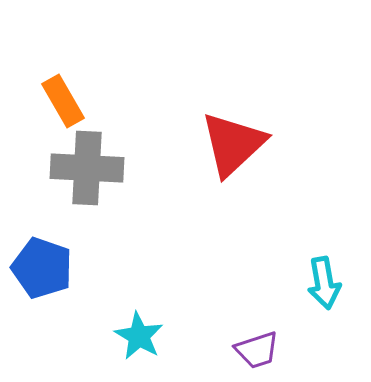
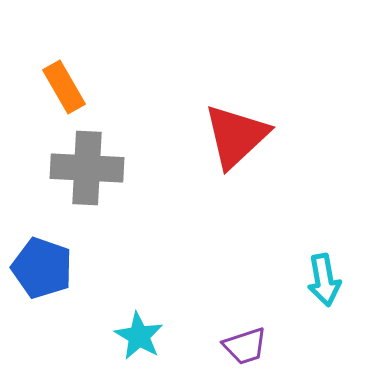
orange rectangle: moved 1 px right, 14 px up
red triangle: moved 3 px right, 8 px up
cyan arrow: moved 3 px up
purple trapezoid: moved 12 px left, 4 px up
